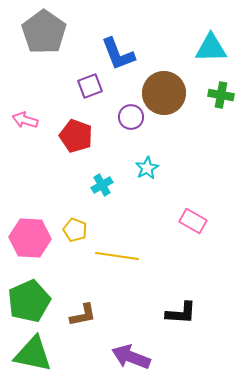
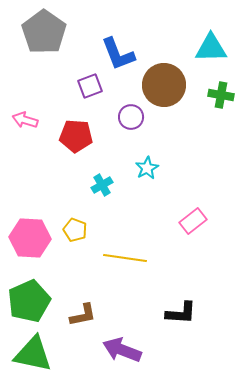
brown circle: moved 8 px up
red pentagon: rotated 16 degrees counterclockwise
pink rectangle: rotated 68 degrees counterclockwise
yellow line: moved 8 px right, 2 px down
purple arrow: moved 9 px left, 7 px up
